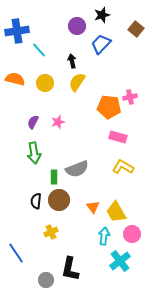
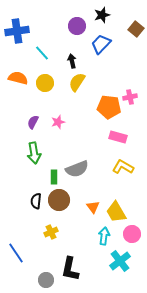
cyan line: moved 3 px right, 3 px down
orange semicircle: moved 3 px right, 1 px up
